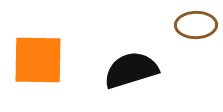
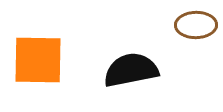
black semicircle: rotated 6 degrees clockwise
